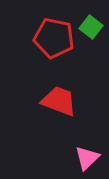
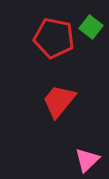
red trapezoid: rotated 72 degrees counterclockwise
pink triangle: moved 2 px down
